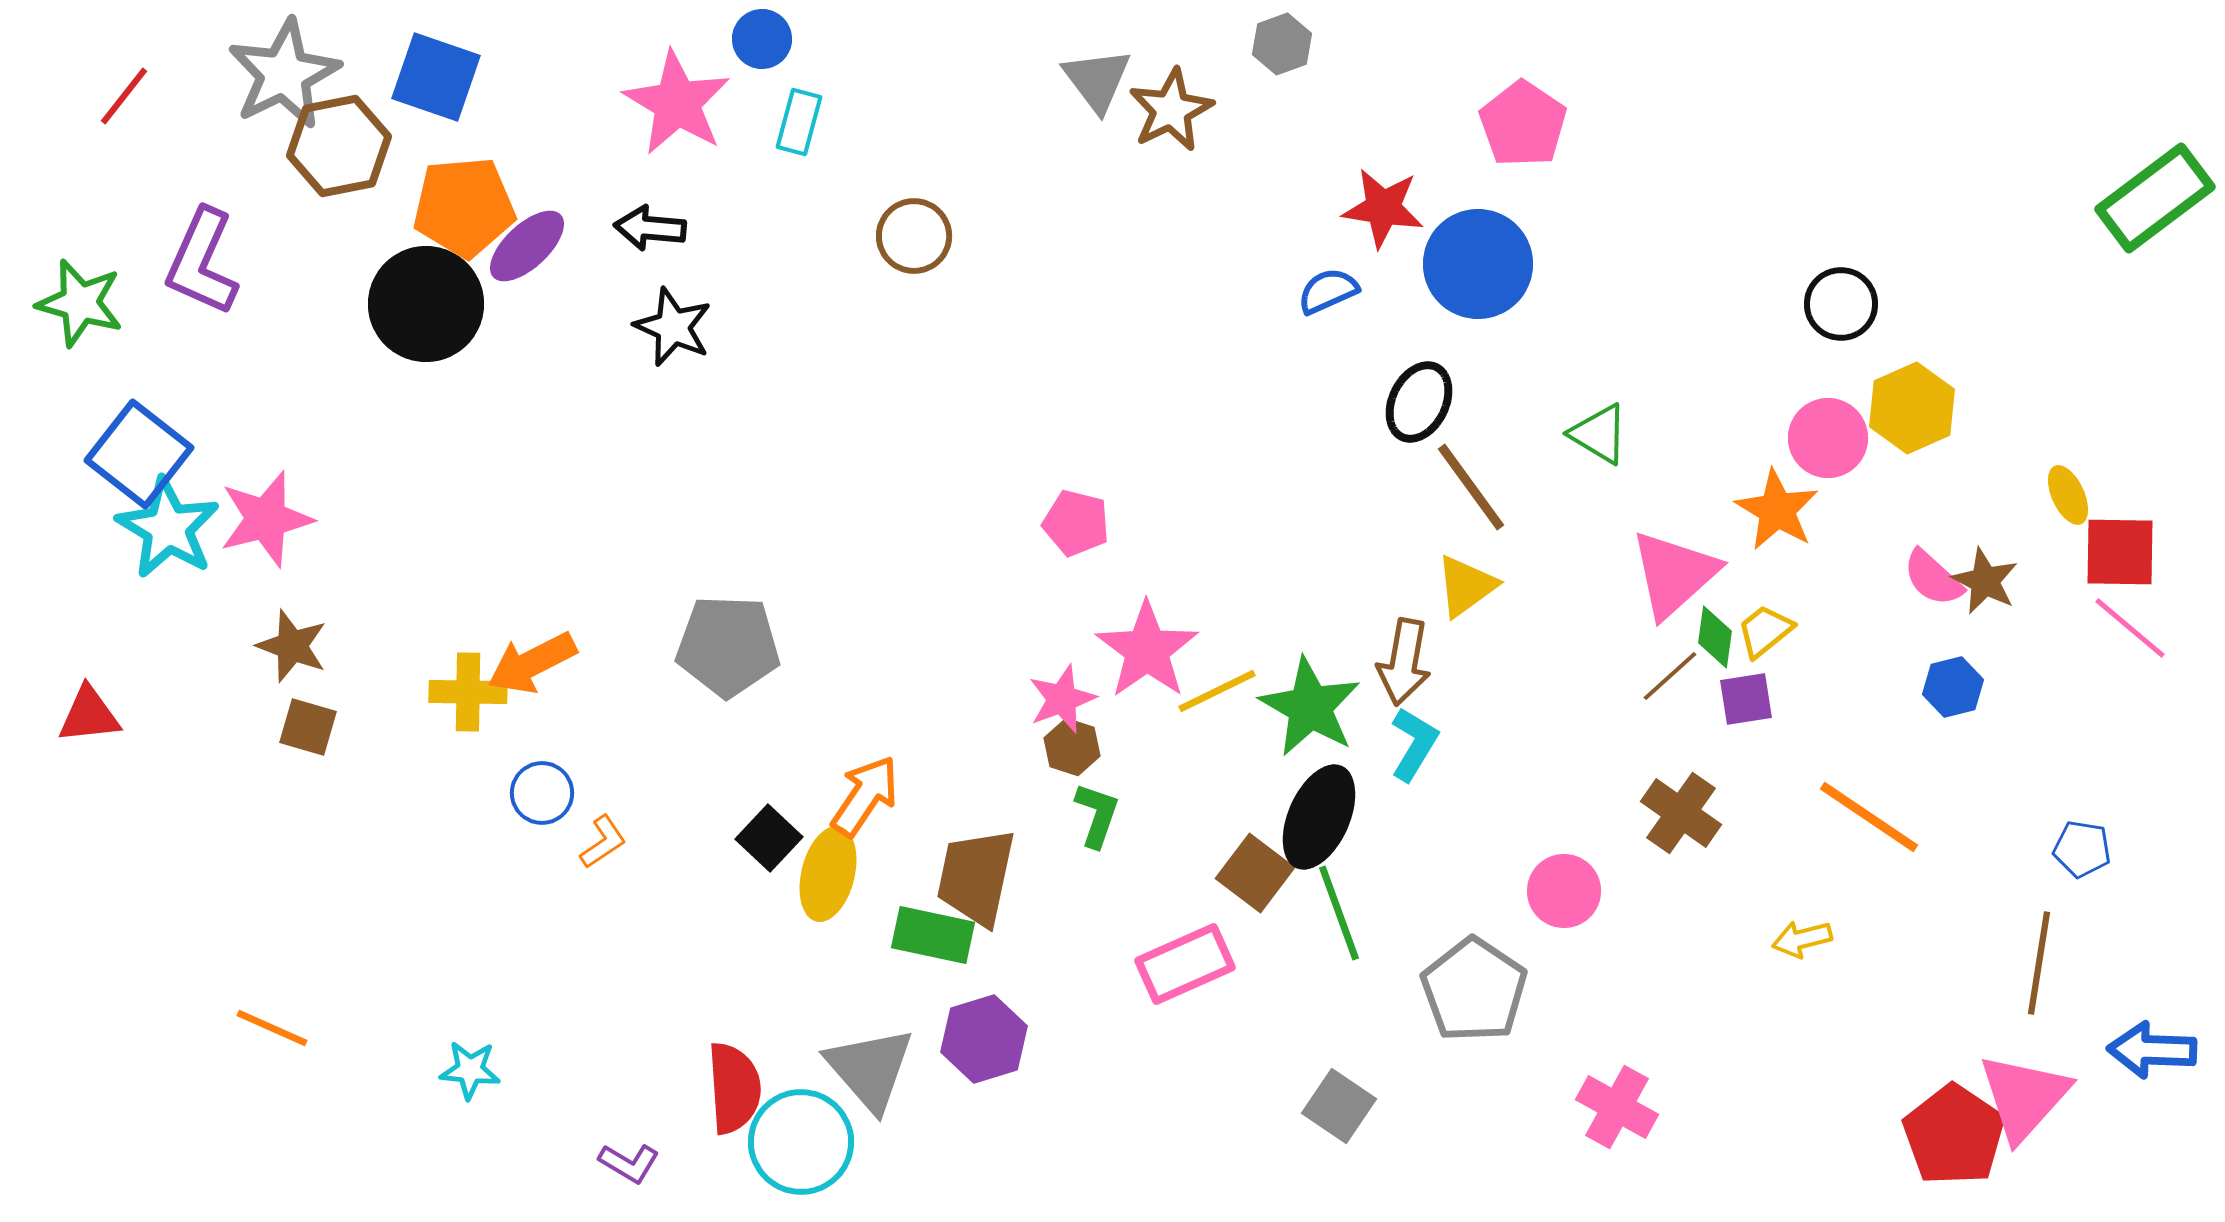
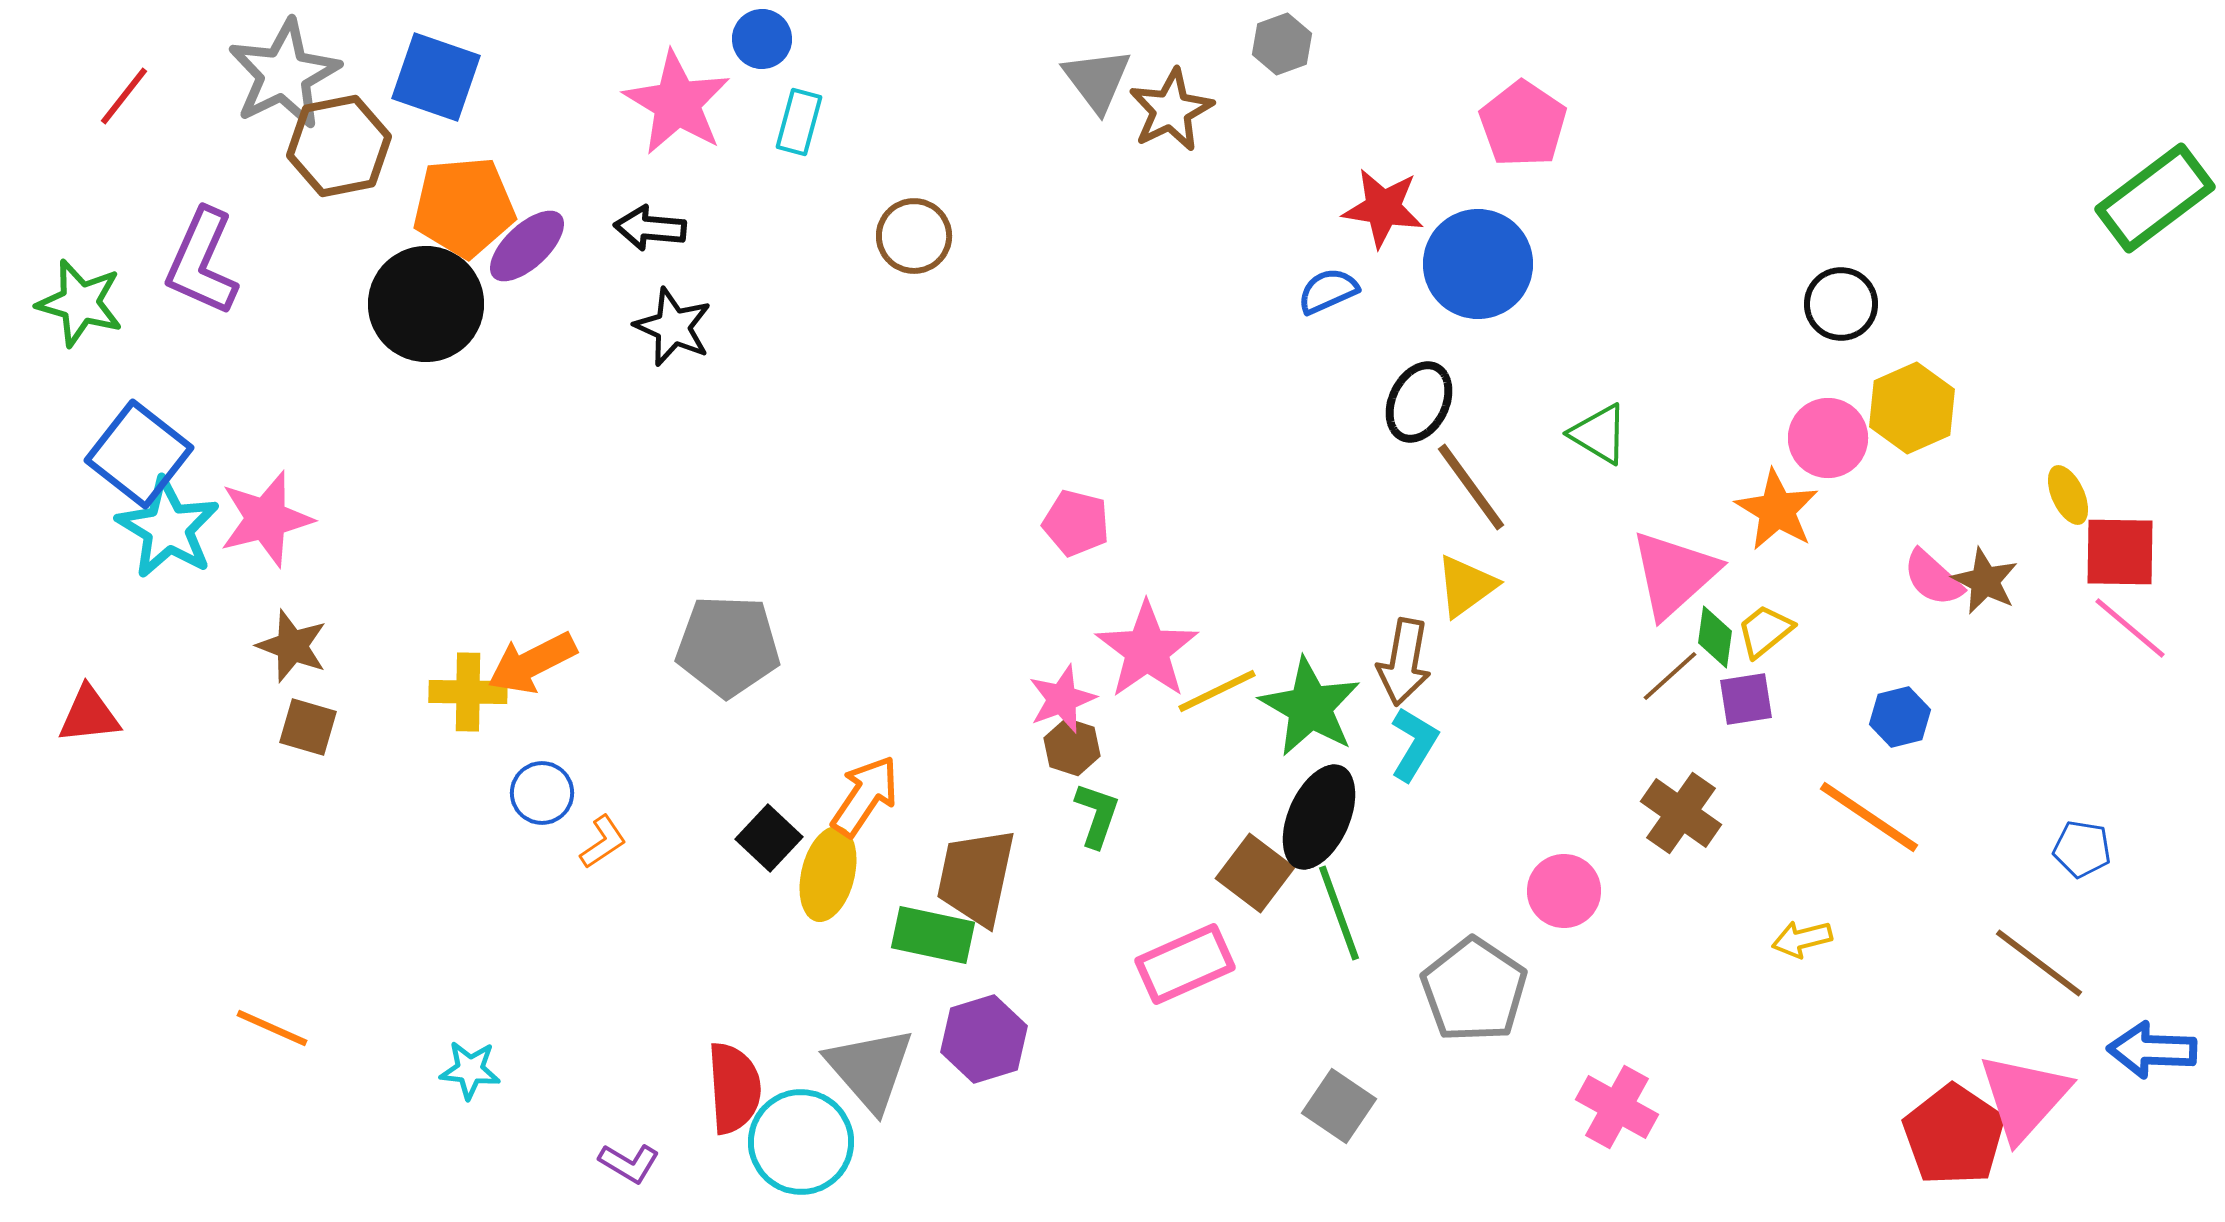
blue hexagon at (1953, 687): moved 53 px left, 30 px down
brown line at (2039, 963): rotated 62 degrees counterclockwise
